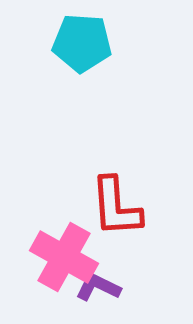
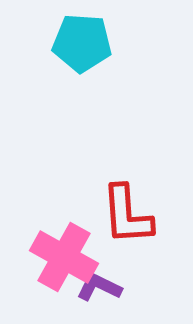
red L-shape: moved 11 px right, 8 px down
purple L-shape: moved 1 px right
